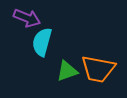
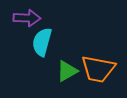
purple arrow: rotated 20 degrees counterclockwise
green triangle: rotated 10 degrees counterclockwise
